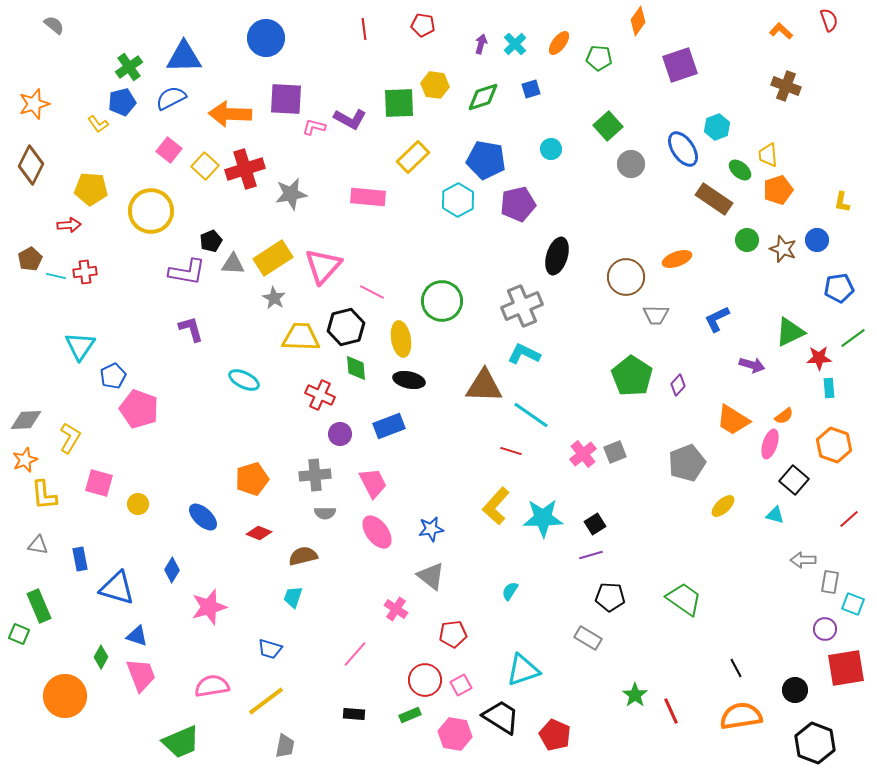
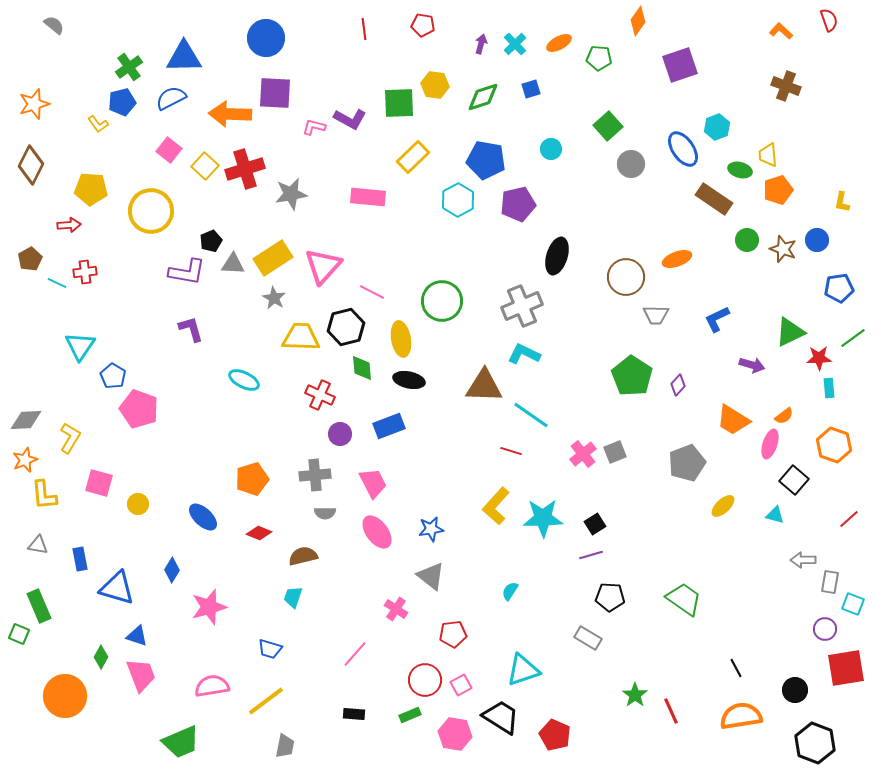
orange ellipse at (559, 43): rotated 25 degrees clockwise
purple square at (286, 99): moved 11 px left, 6 px up
green ellipse at (740, 170): rotated 25 degrees counterclockwise
cyan line at (56, 276): moved 1 px right, 7 px down; rotated 12 degrees clockwise
green diamond at (356, 368): moved 6 px right
blue pentagon at (113, 376): rotated 15 degrees counterclockwise
